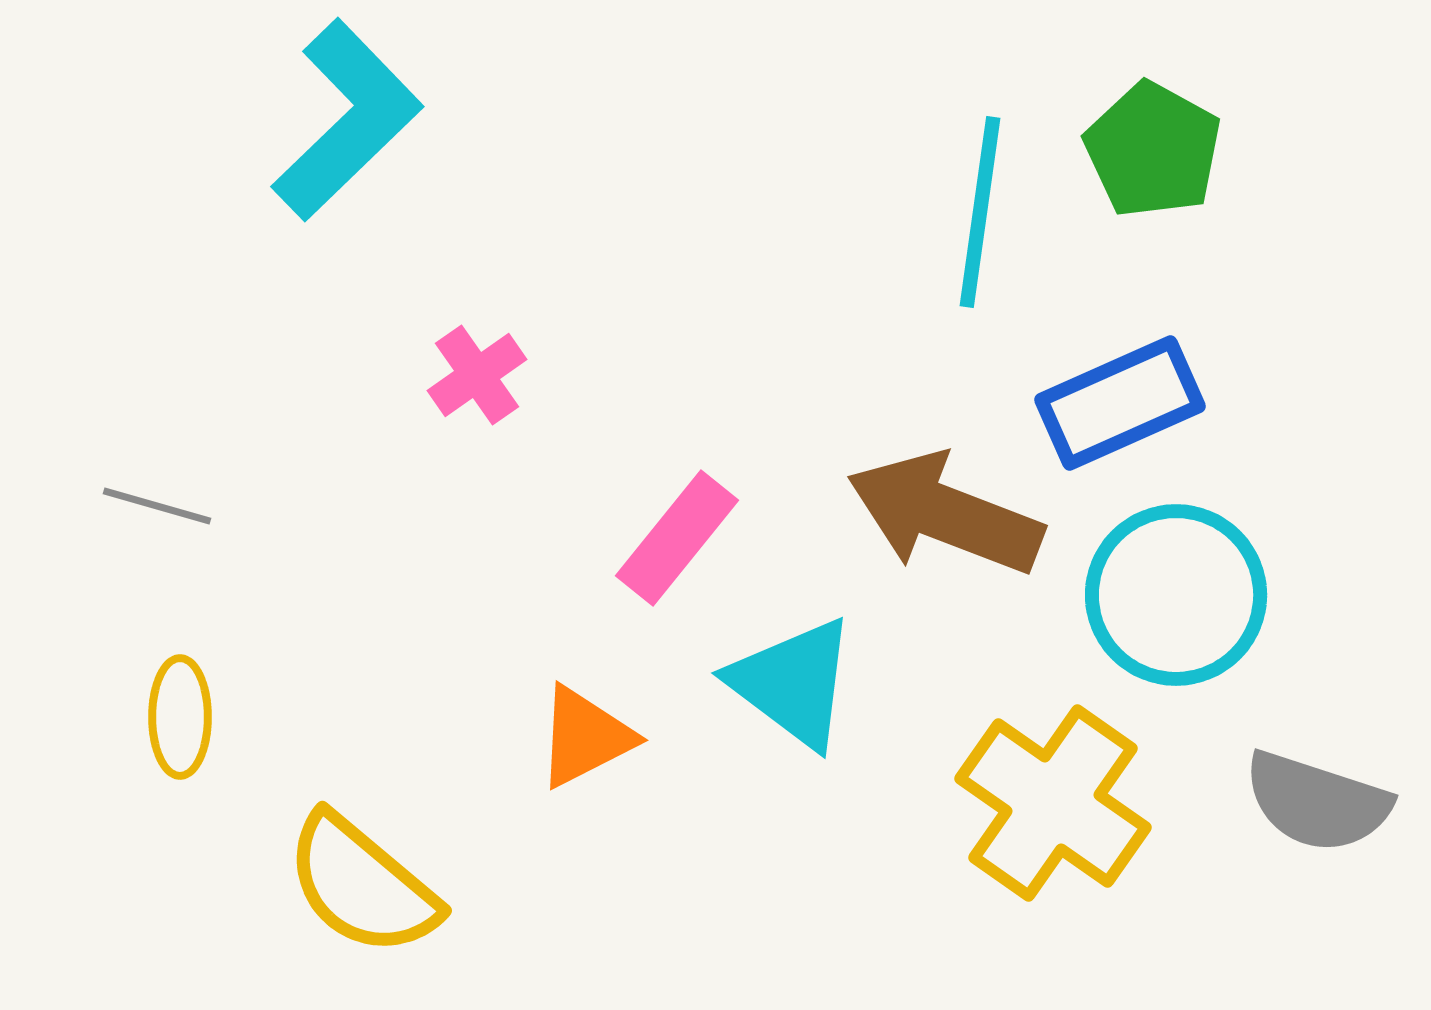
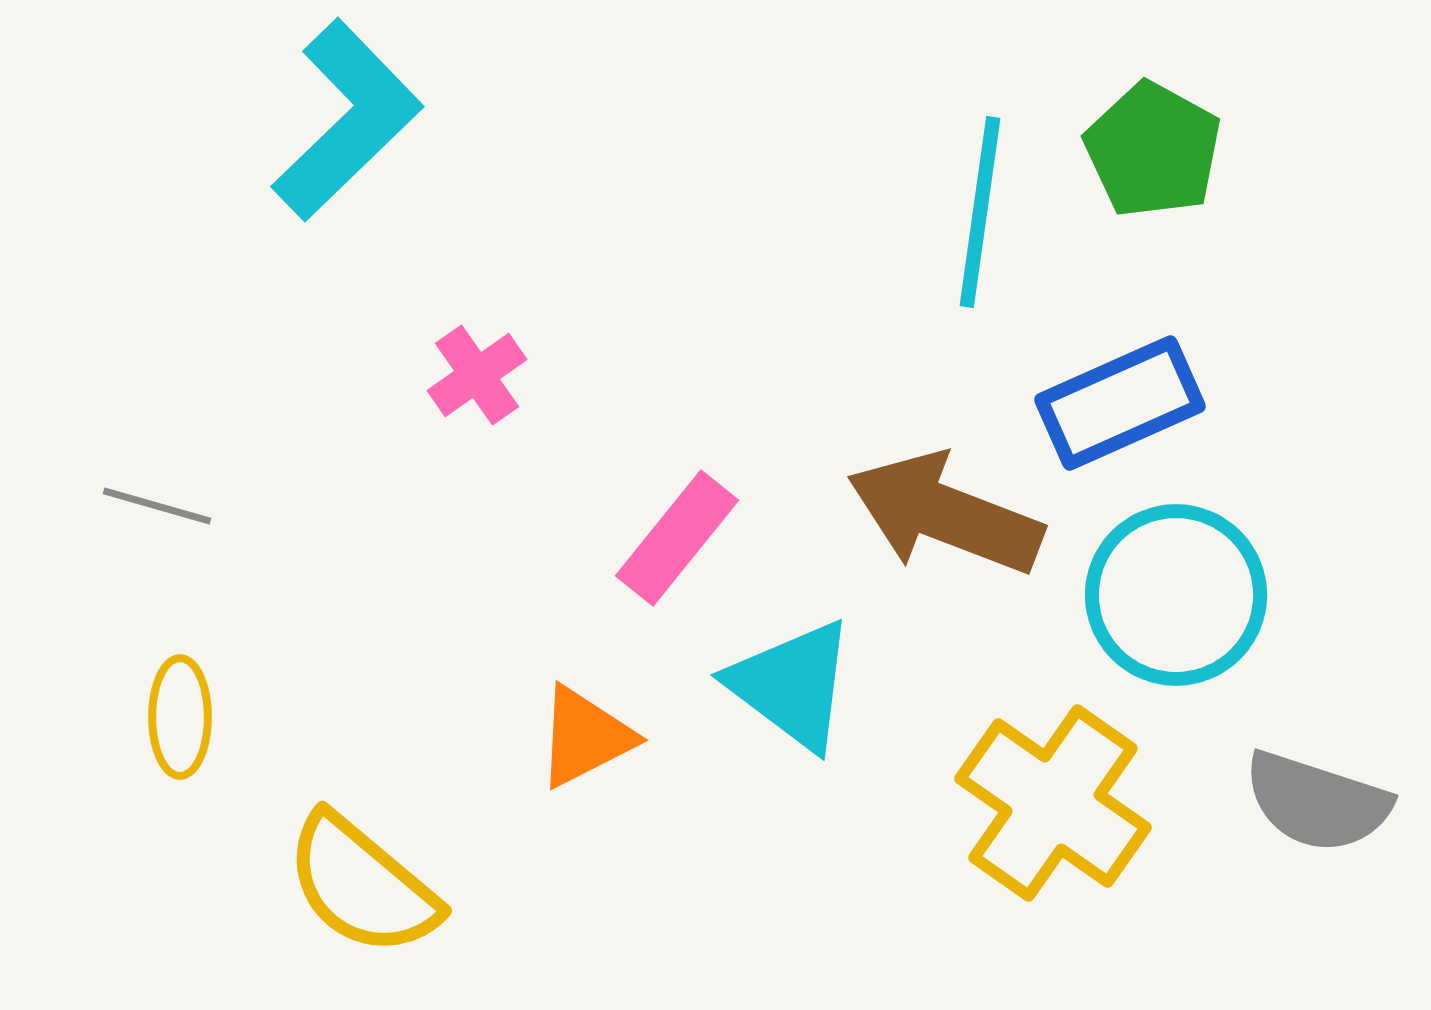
cyan triangle: moved 1 px left, 2 px down
